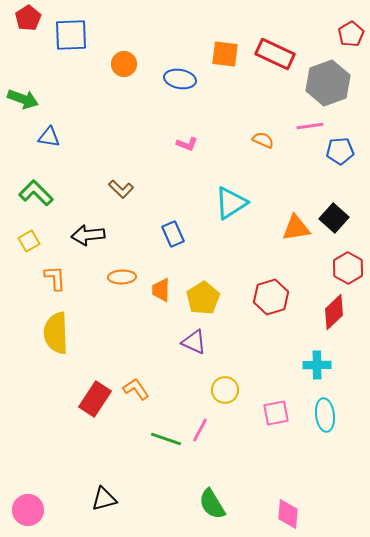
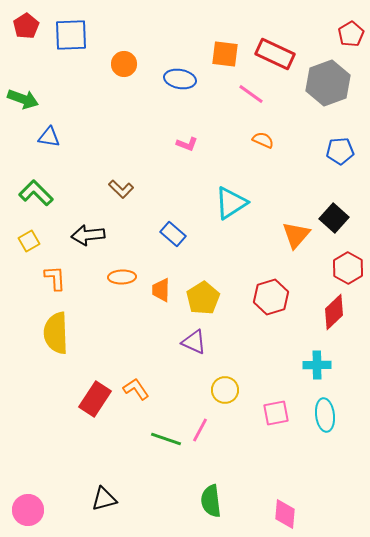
red pentagon at (28, 18): moved 2 px left, 8 px down
pink line at (310, 126): moved 59 px left, 32 px up; rotated 44 degrees clockwise
orange triangle at (296, 228): moved 7 px down; rotated 40 degrees counterclockwise
blue rectangle at (173, 234): rotated 25 degrees counterclockwise
green semicircle at (212, 504): moved 1 px left, 3 px up; rotated 24 degrees clockwise
pink diamond at (288, 514): moved 3 px left
